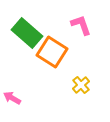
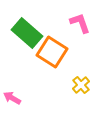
pink L-shape: moved 1 px left, 2 px up
